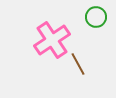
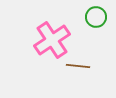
brown line: moved 2 px down; rotated 55 degrees counterclockwise
